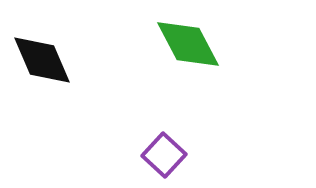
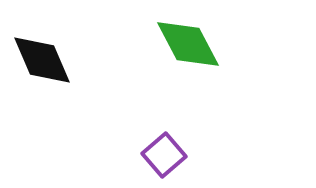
purple square: rotated 6 degrees clockwise
